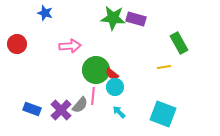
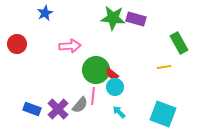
blue star: rotated 28 degrees clockwise
purple cross: moved 3 px left, 1 px up
